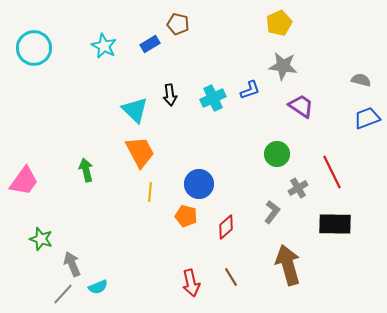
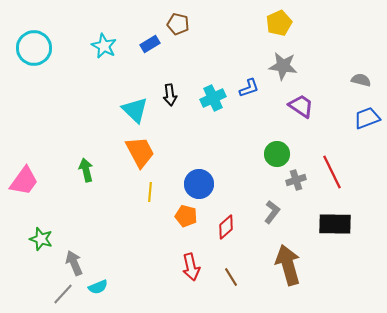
blue L-shape: moved 1 px left, 2 px up
gray cross: moved 2 px left, 8 px up; rotated 12 degrees clockwise
gray arrow: moved 2 px right, 1 px up
red arrow: moved 16 px up
